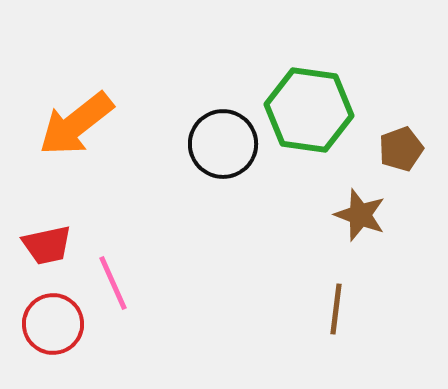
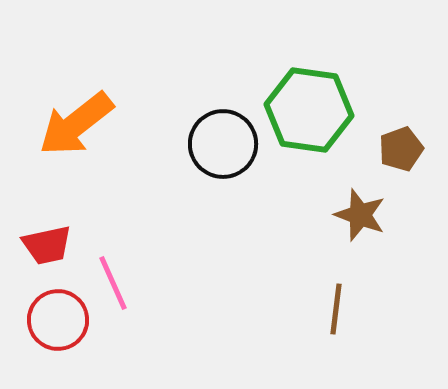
red circle: moved 5 px right, 4 px up
